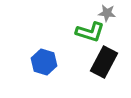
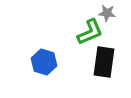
green L-shape: rotated 40 degrees counterclockwise
black rectangle: rotated 20 degrees counterclockwise
